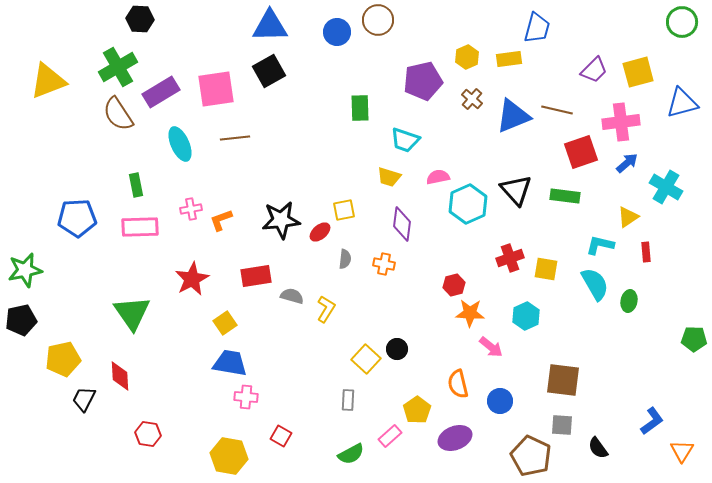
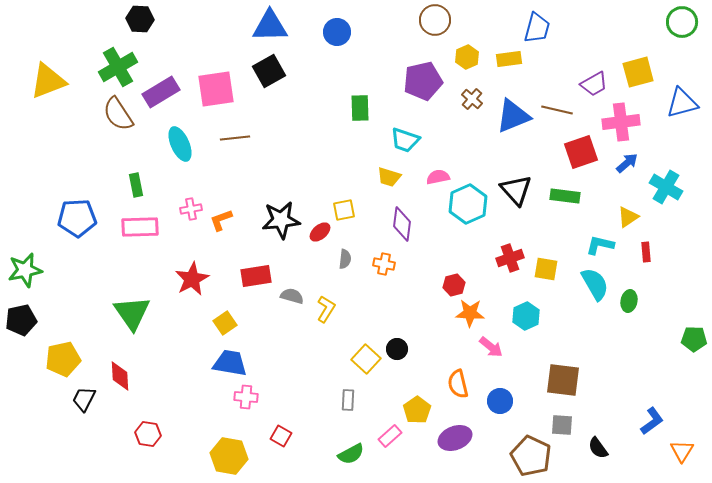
brown circle at (378, 20): moved 57 px right
purple trapezoid at (594, 70): moved 14 px down; rotated 16 degrees clockwise
